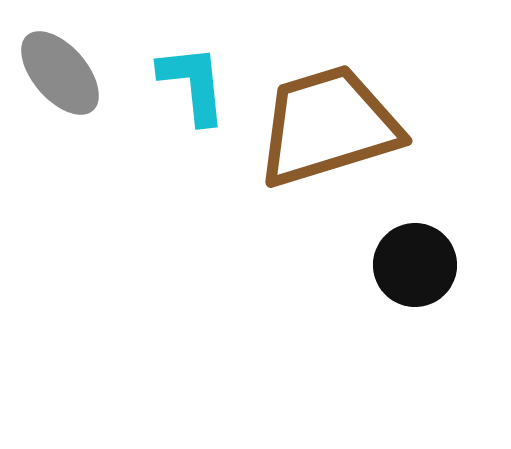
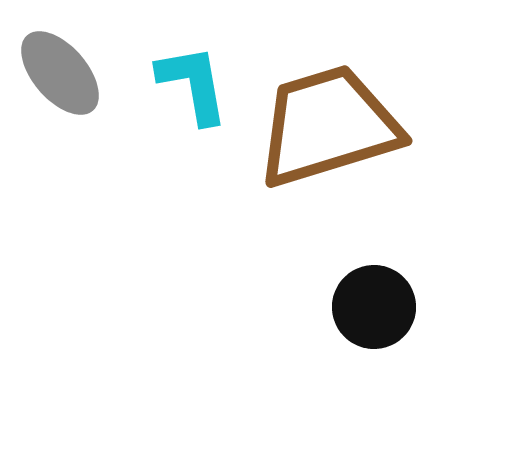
cyan L-shape: rotated 4 degrees counterclockwise
black circle: moved 41 px left, 42 px down
